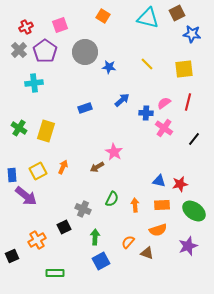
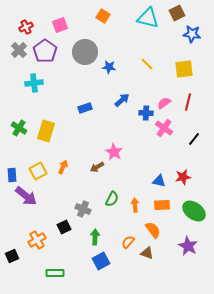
red star at (180, 184): moved 3 px right, 7 px up
orange semicircle at (158, 230): moved 5 px left; rotated 108 degrees counterclockwise
purple star at (188, 246): rotated 24 degrees counterclockwise
